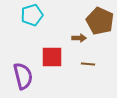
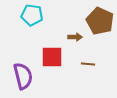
cyan pentagon: rotated 25 degrees clockwise
brown arrow: moved 4 px left, 1 px up
